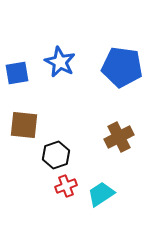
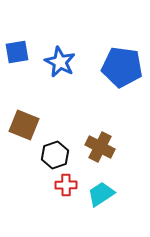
blue square: moved 21 px up
brown square: rotated 16 degrees clockwise
brown cross: moved 19 px left, 10 px down; rotated 36 degrees counterclockwise
black hexagon: moved 1 px left
red cross: moved 1 px up; rotated 20 degrees clockwise
